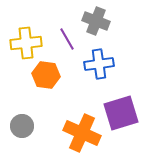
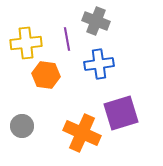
purple line: rotated 20 degrees clockwise
